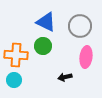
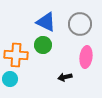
gray circle: moved 2 px up
green circle: moved 1 px up
cyan circle: moved 4 px left, 1 px up
